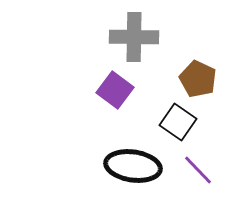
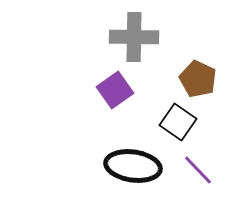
purple square: rotated 18 degrees clockwise
